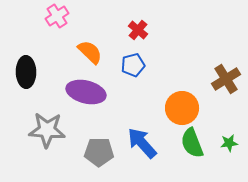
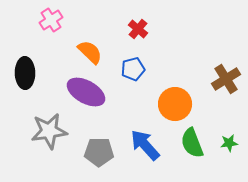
pink cross: moved 6 px left, 4 px down
red cross: moved 1 px up
blue pentagon: moved 4 px down
black ellipse: moved 1 px left, 1 px down
purple ellipse: rotated 15 degrees clockwise
orange circle: moved 7 px left, 4 px up
gray star: moved 2 px right, 1 px down; rotated 12 degrees counterclockwise
blue arrow: moved 3 px right, 2 px down
